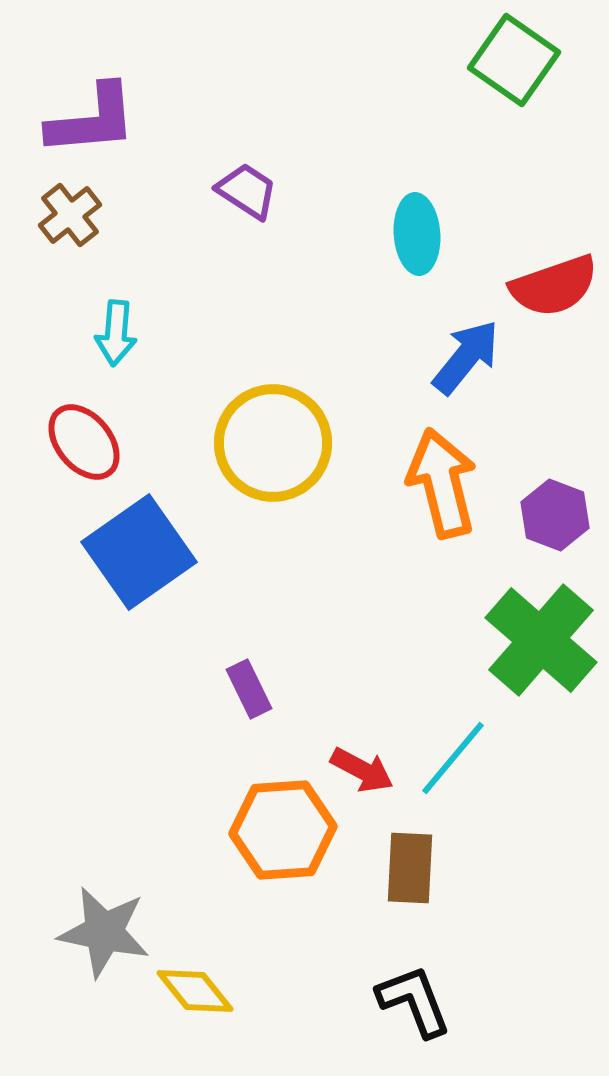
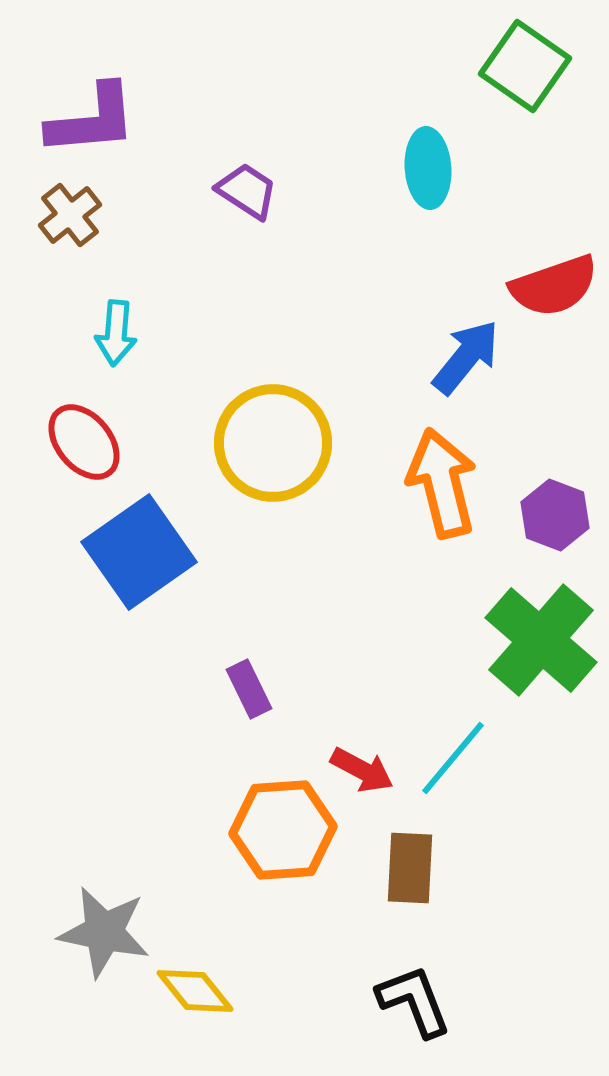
green square: moved 11 px right, 6 px down
cyan ellipse: moved 11 px right, 66 px up
